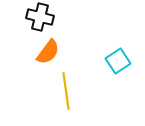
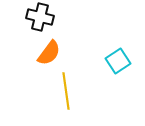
orange semicircle: moved 1 px right, 1 px down
